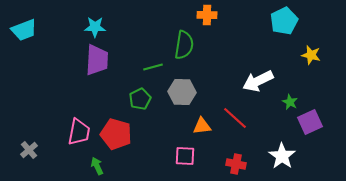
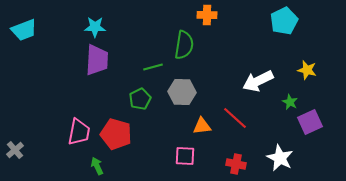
yellow star: moved 4 px left, 15 px down
gray cross: moved 14 px left
white star: moved 2 px left, 2 px down; rotated 8 degrees counterclockwise
